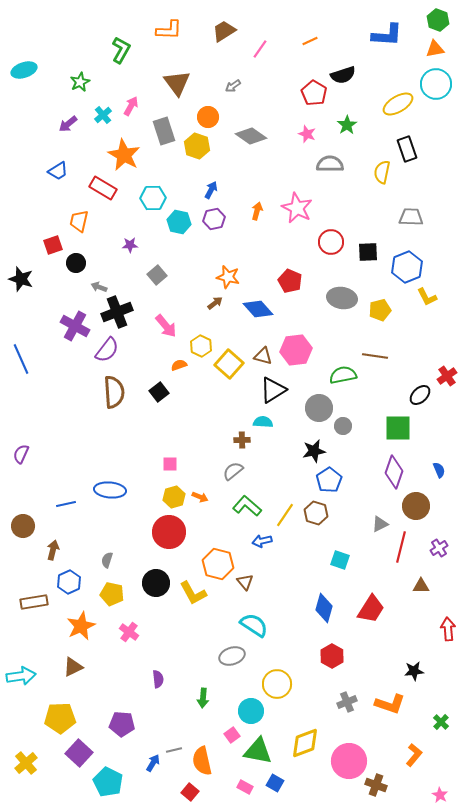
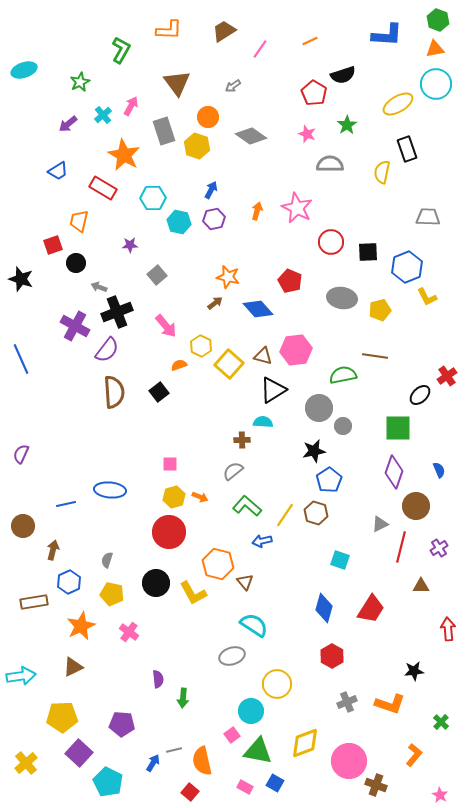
gray trapezoid at (411, 217): moved 17 px right
green arrow at (203, 698): moved 20 px left
yellow pentagon at (60, 718): moved 2 px right, 1 px up
